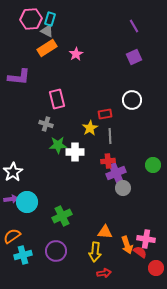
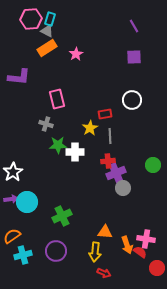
purple square: rotated 21 degrees clockwise
red circle: moved 1 px right
red arrow: rotated 32 degrees clockwise
